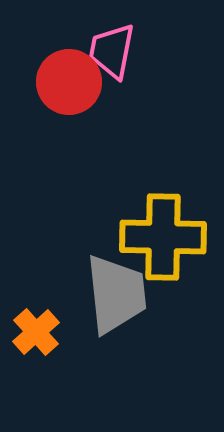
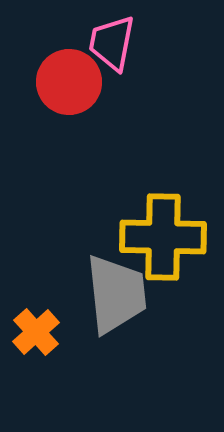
pink trapezoid: moved 8 px up
